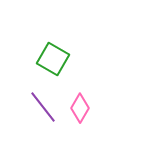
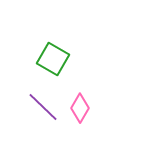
purple line: rotated 8 degrees counterclockwise
